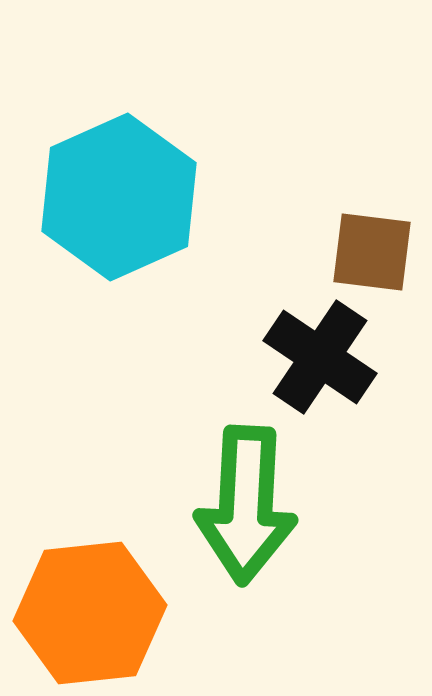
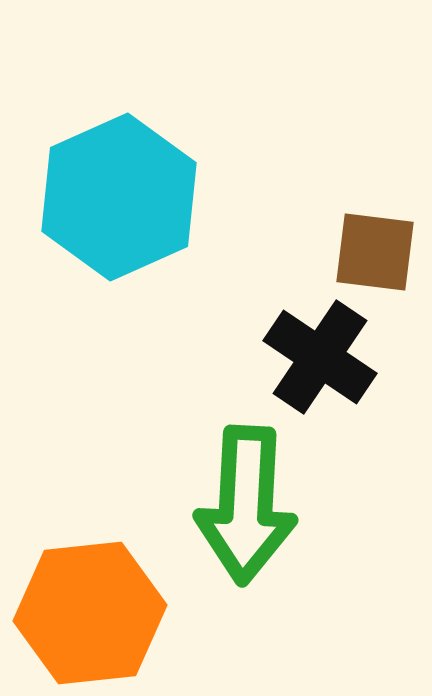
brown square: moved 3 px right
